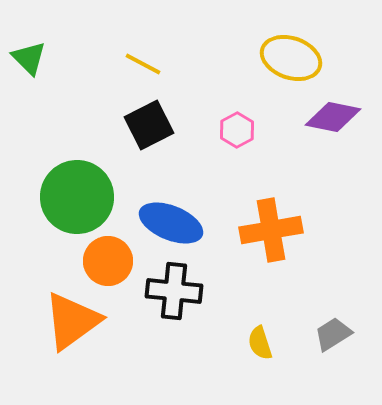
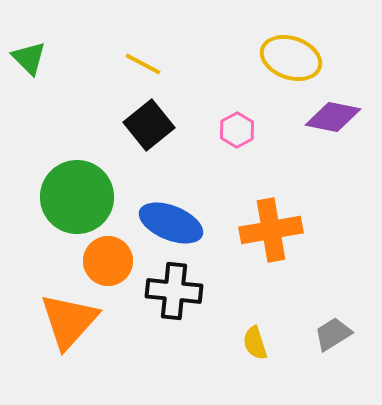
black square: rotated 12 degrees counterclockwise
orange triangle: moved 3 px left; rotated 12 degrees counterclockwise
yellow semicircle: moved 5 px left
